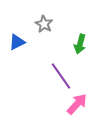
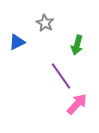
gray star: moved 1 px right, 1 px up
green arrow: moved 3 px left, 1 px down
